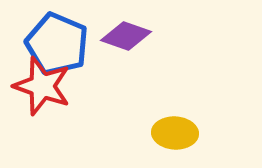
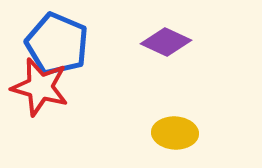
purple diamond: moved 40 px right, 6 px down; rotated 6 degrees clockwise
red star: moved 2 px left, 1 px down; rotated 4 degrees counterclockwise
